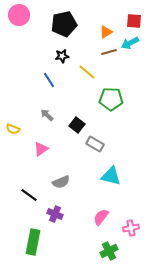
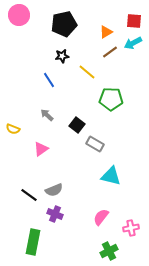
cyan arrow: moved 3 px right
brown line: moved 1 px right; rotated 21 degrees counterclockwise
gray semicircle: moved 7 px left, 8 px down
